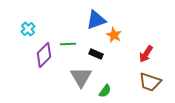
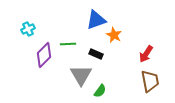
cyan cross: rotated 16 degrees clockwise
gray triangle: moved 2 px up
brown trapezoid: moved 1 px up; rotated 120 degrees counterclockwise
green semicircle: moved 5 px left
